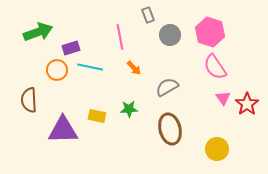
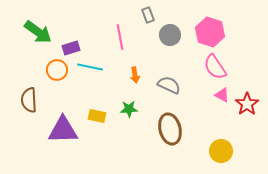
green arrow: rotated 56 degrees clockwise
orange arrow: moved 1 px right, 7 px down; rotated 35 degrees clockwise
gray semicircle: moved 2 px right, 2 px up; rotated 55 degrees clockwise
pink triangle: moved 1 px left, 3 px up; rotated 28 degrees counterclockwise
yellow circle: moved 4 px right, 2 px down
